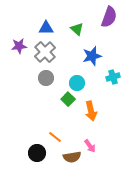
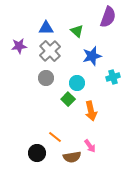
purple semicircle: moved 1 px left
green triangle: moved 2 px down
gray cross: moved 5 px right, 1 px up
